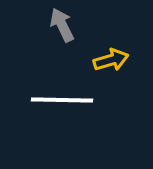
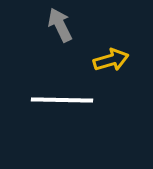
gray arrow: moved 2 px left
